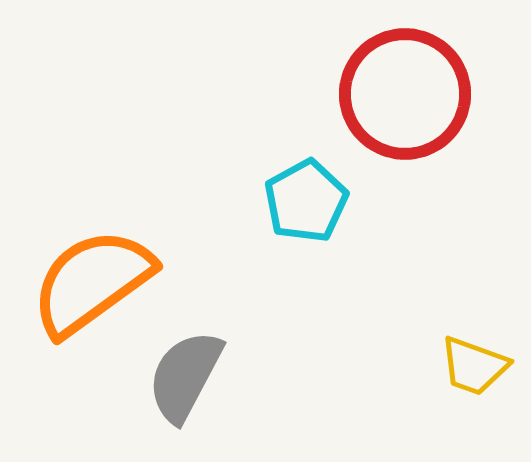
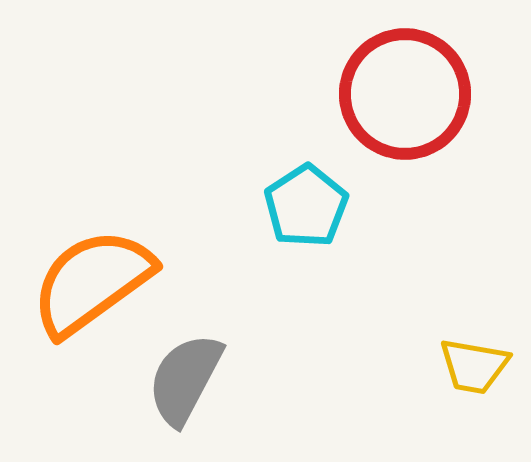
cyan pentagon: moved 5 px down; rotated 4 degrees counterclockwise
yellow trapezoid: rotated 10 degrees counterclockwise
gray semicircle: moved 3 px down
